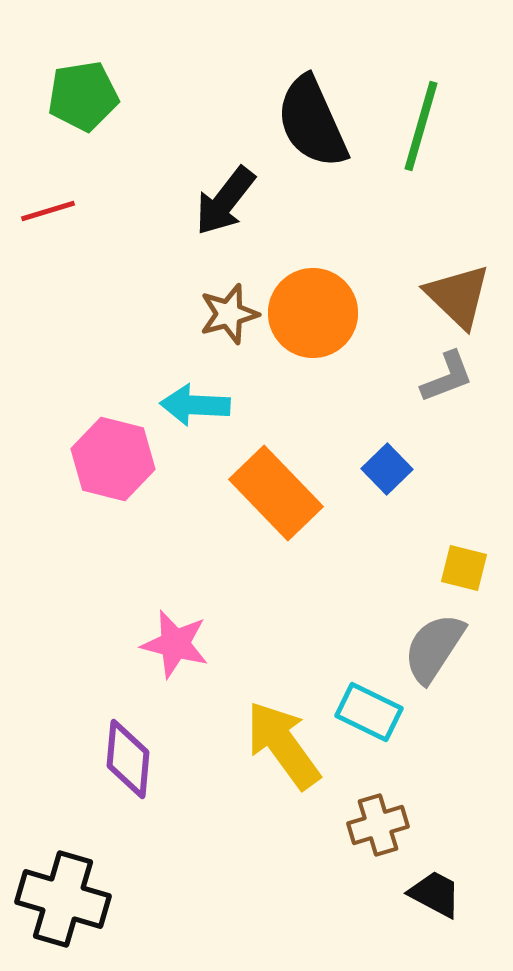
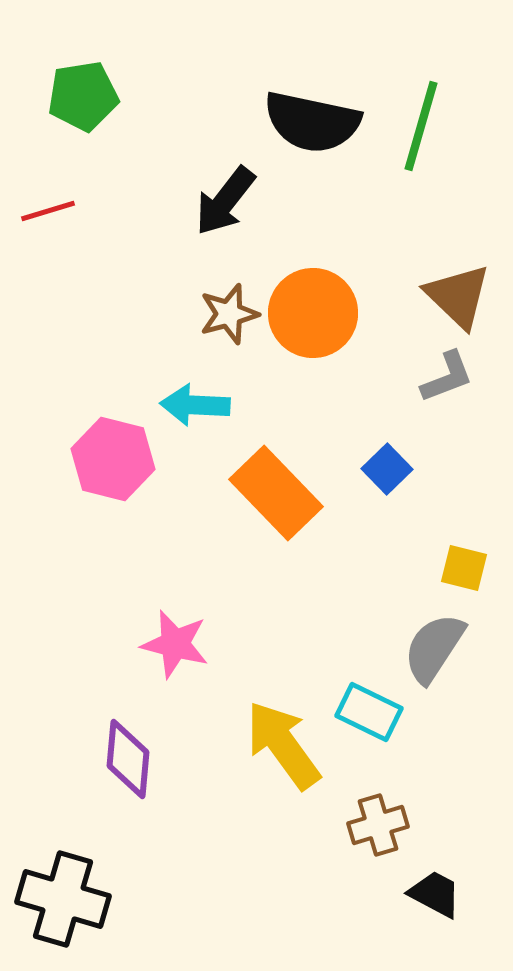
black semicircle: rotated 54 degrees counterclockwise
